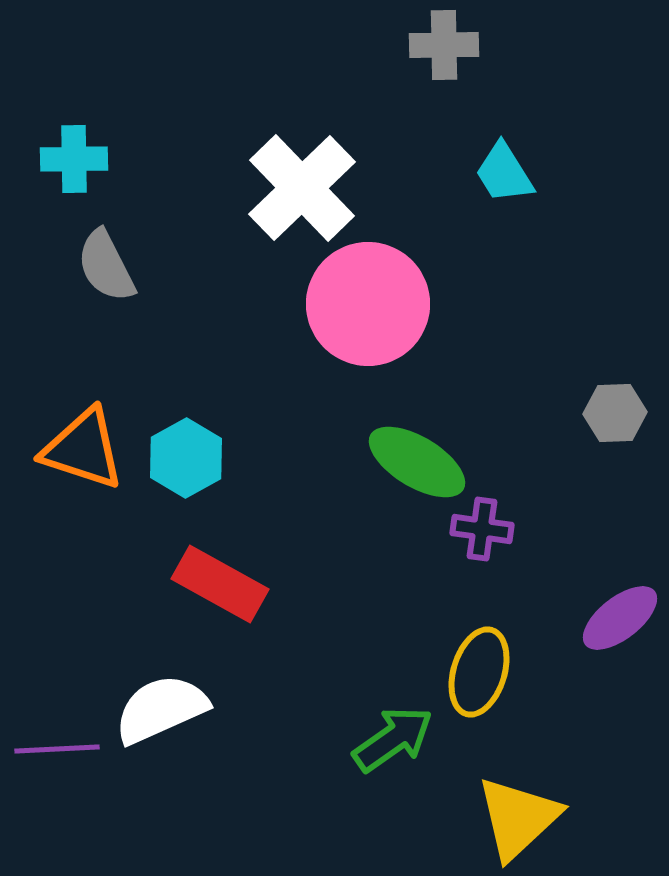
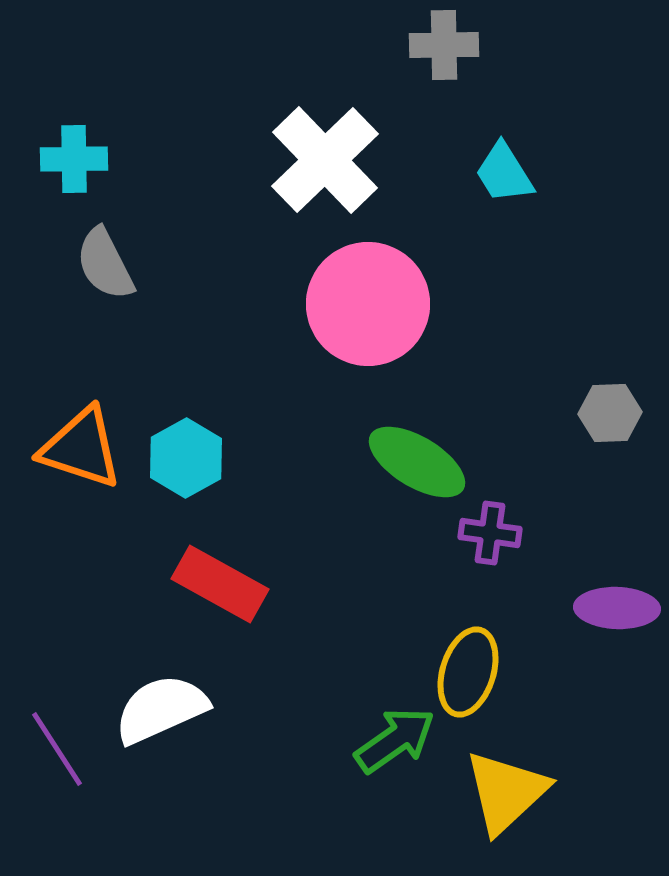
white cross: moved 23 px right, 28 px up
gray semicircle: moved 1 px left, 2 px up
gray hexagon: moved 5 px left
orange triangle: moved 2 px left, 1 px up
purple cross: moved 8 px right, 4 px down
purple ellipse: moved 3 px left, 10 px up; rotated 40 degrees clockwise
yellow ellipse: moved 11 px left
green arrow: moved 2 px right, 1 px down
purple line: rotated 60 degrees clockwise
yellow triangle: moved 12 px left, 26 px up
